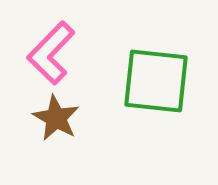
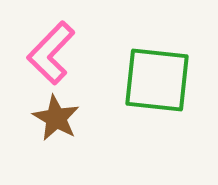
green square: moved 1 px right, 1 px up
